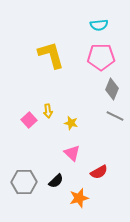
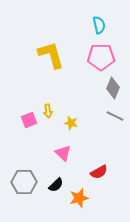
cyan semicircle: rotated 96 degrees counterclockwise
gray diamond: moved 1 px right, 1 px up
pink square: rotated 21 degrees clockwise
pink triangle: moved 9 px left
black semicircle: moved 4 px down
